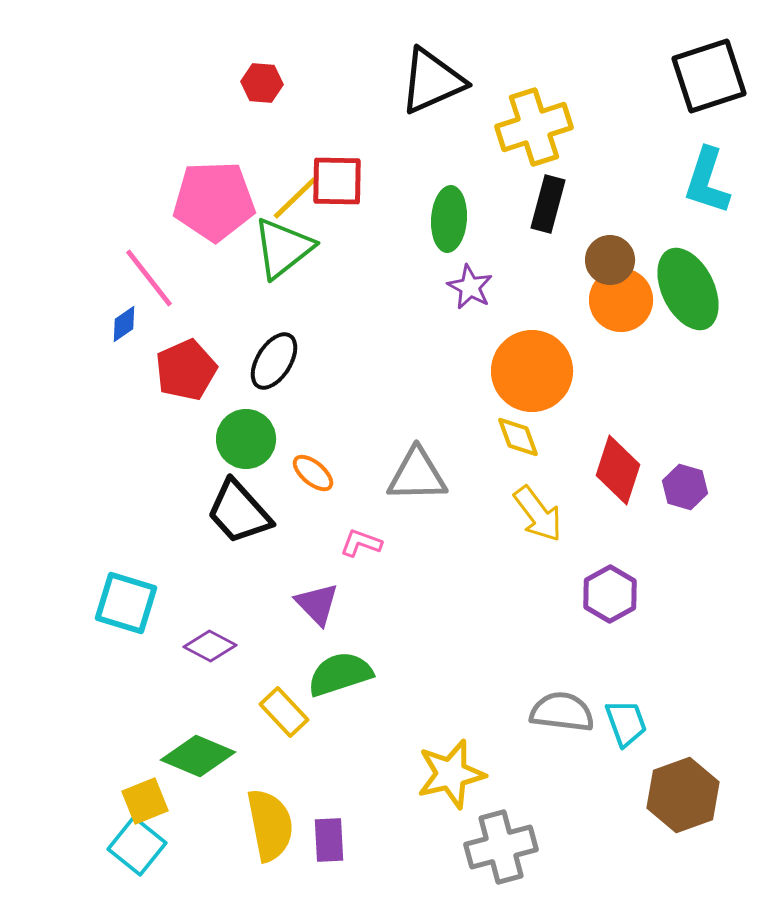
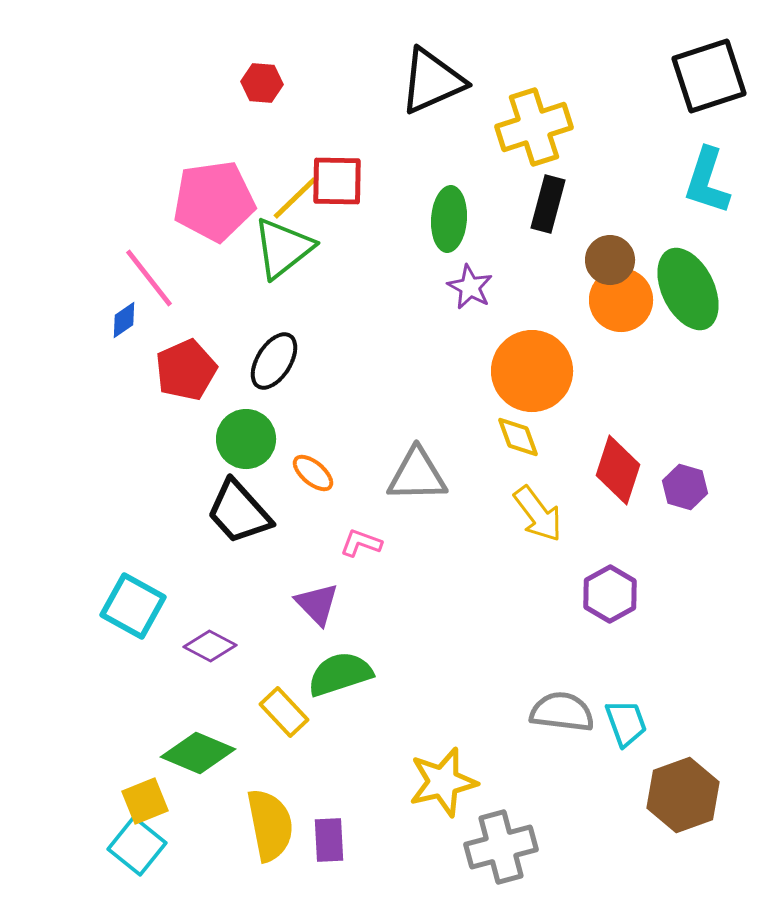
pink pentagon at (214, 201): rotated 6 degrees counterclockwise
blue diamond at (124, 324): moved 4 px up
cyan square at (126, 603): moved 7 px right, 3 px down; rotated 12 degrees clockwise
green diamond at (198, 756): moved 3 px up
yellow star at (451, 774): moved 8 px left, 8 px down
